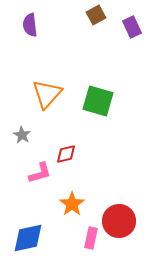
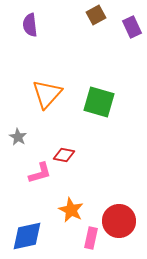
green square: moved 1 px right, 1 px down
gray star: moved 4 px left, 2 px down
red diamond: moved 2 px left, 1 px down; rotated 25 degrees clockwise
orange star: moved 1 px left, 6 px down; rotated 10 degrees counterclockwise
blue diamond: moved 1 px left, 2 px up
